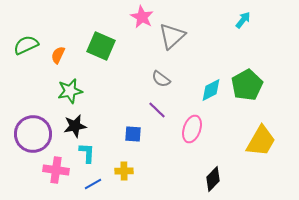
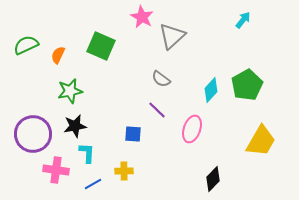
cyan diamond: rotated 20 degrees counterclockwise
